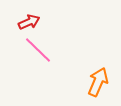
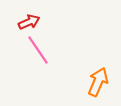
pink line: rotated 12 degrees clockwise
